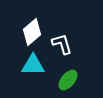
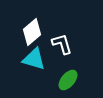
cyan triangle: moved 1 px right, 6 px up; rotated 15 degrees clockwise
